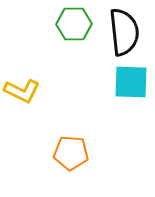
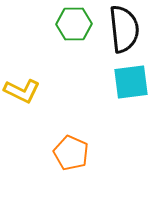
black semicircle: moved 3 px up
cyan square: rotated 9 degrees counterclockwise
orange pentagon: rotated 20 degrees clockwise
